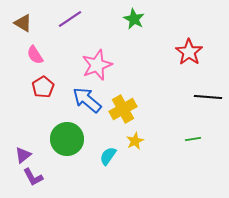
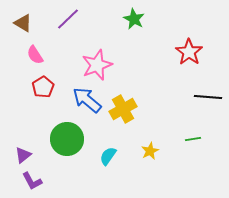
purple line: moved 2 px left; rotated 10 degrees counterclockwise
yellow star: moved 15 px right, 10 px down
purple L-shape: moved 1 px left, 4 px down
